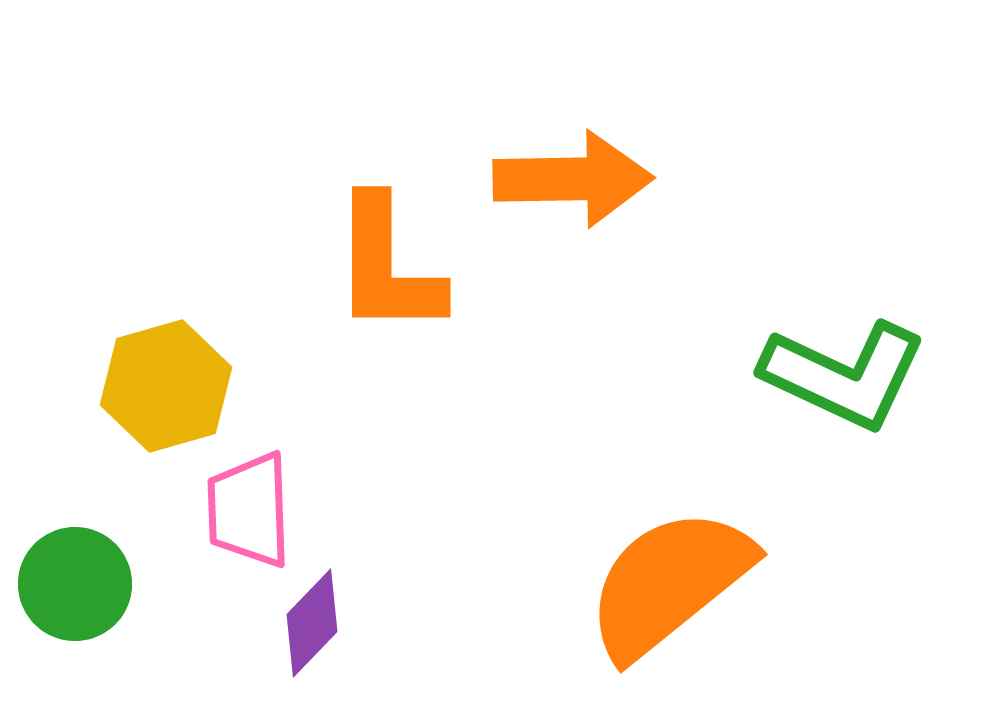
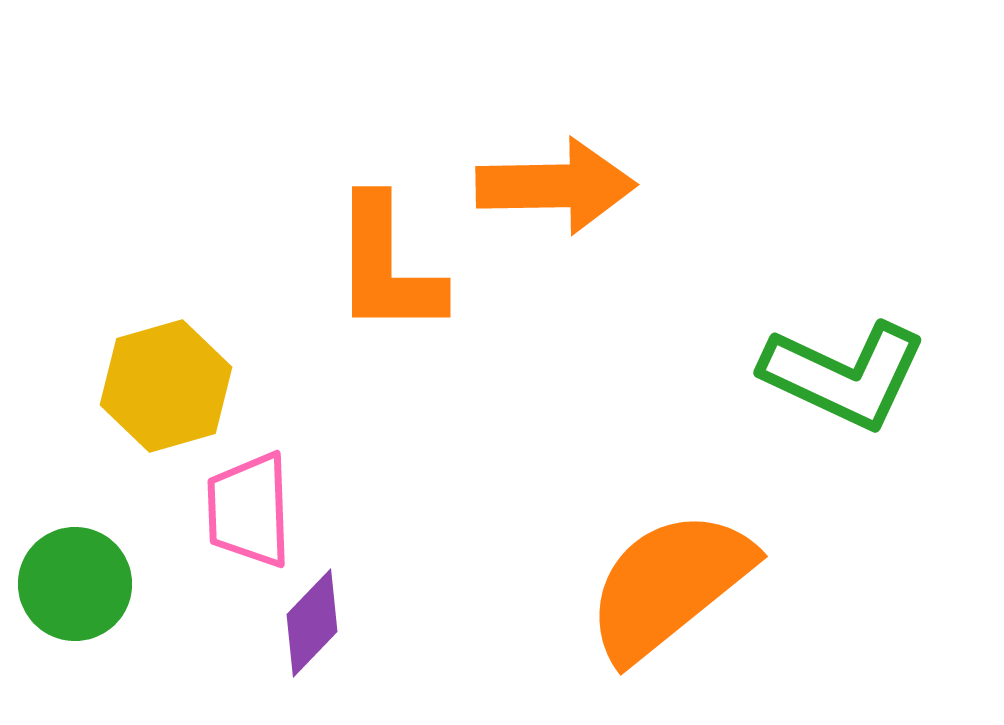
orange arrow: moved 17 px left, 7 px down
orange semicircle: moved 2 px down
